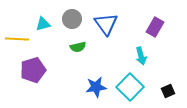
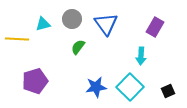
green semicircle: rotated 140 degrees clockwise
cyan arrow: rotated 18 degrees clockwise
purple pentagon: moved 2 px right, 11 px down
